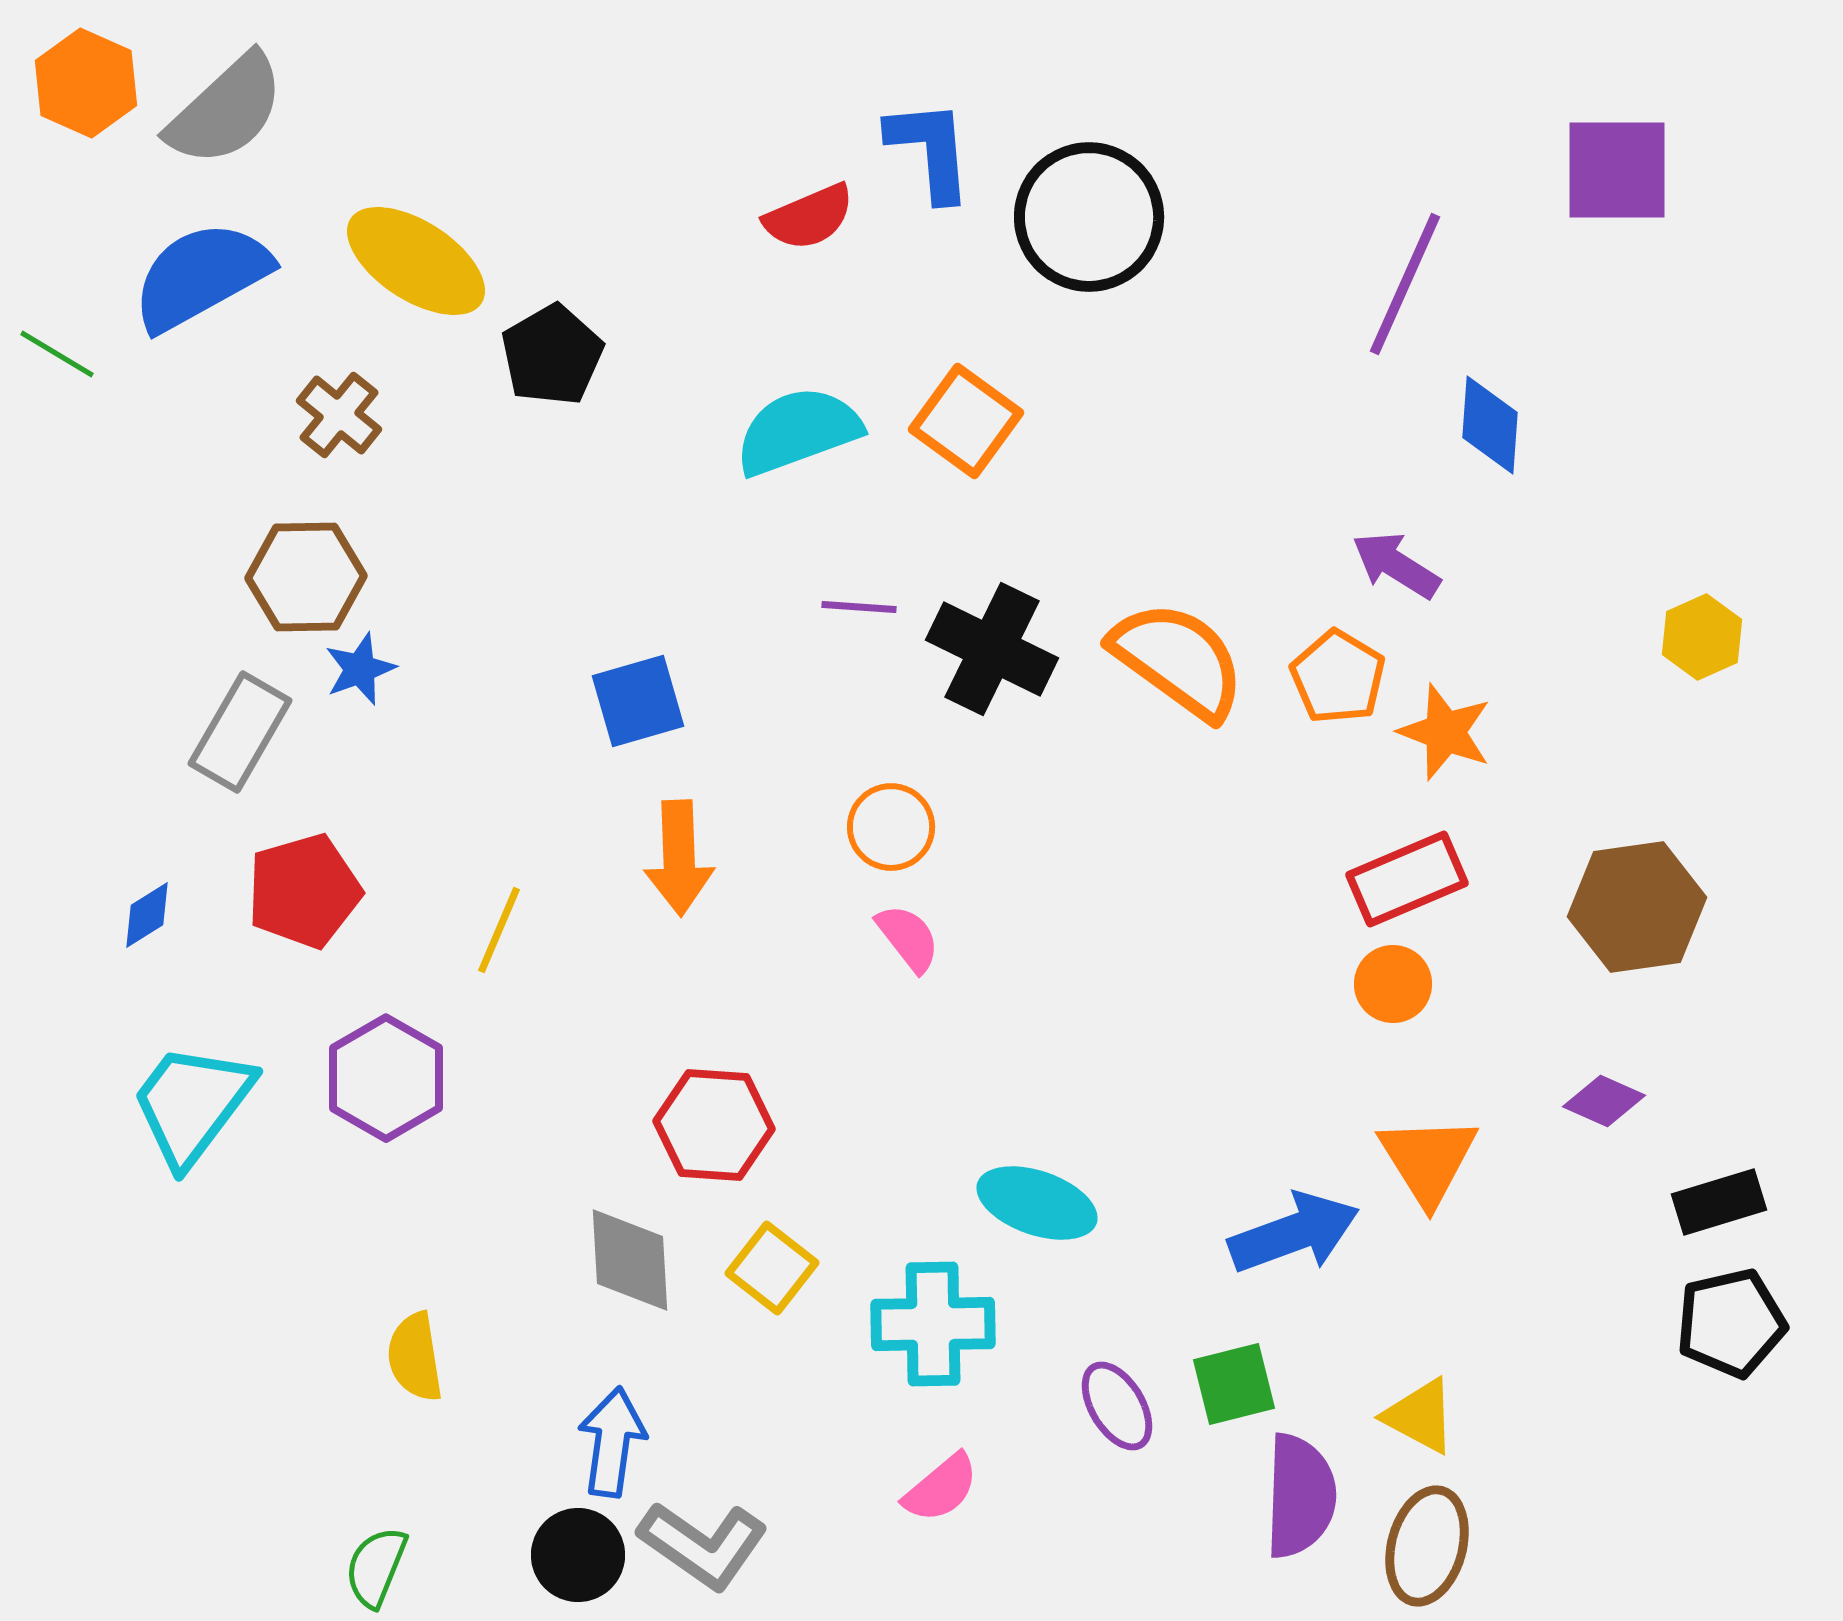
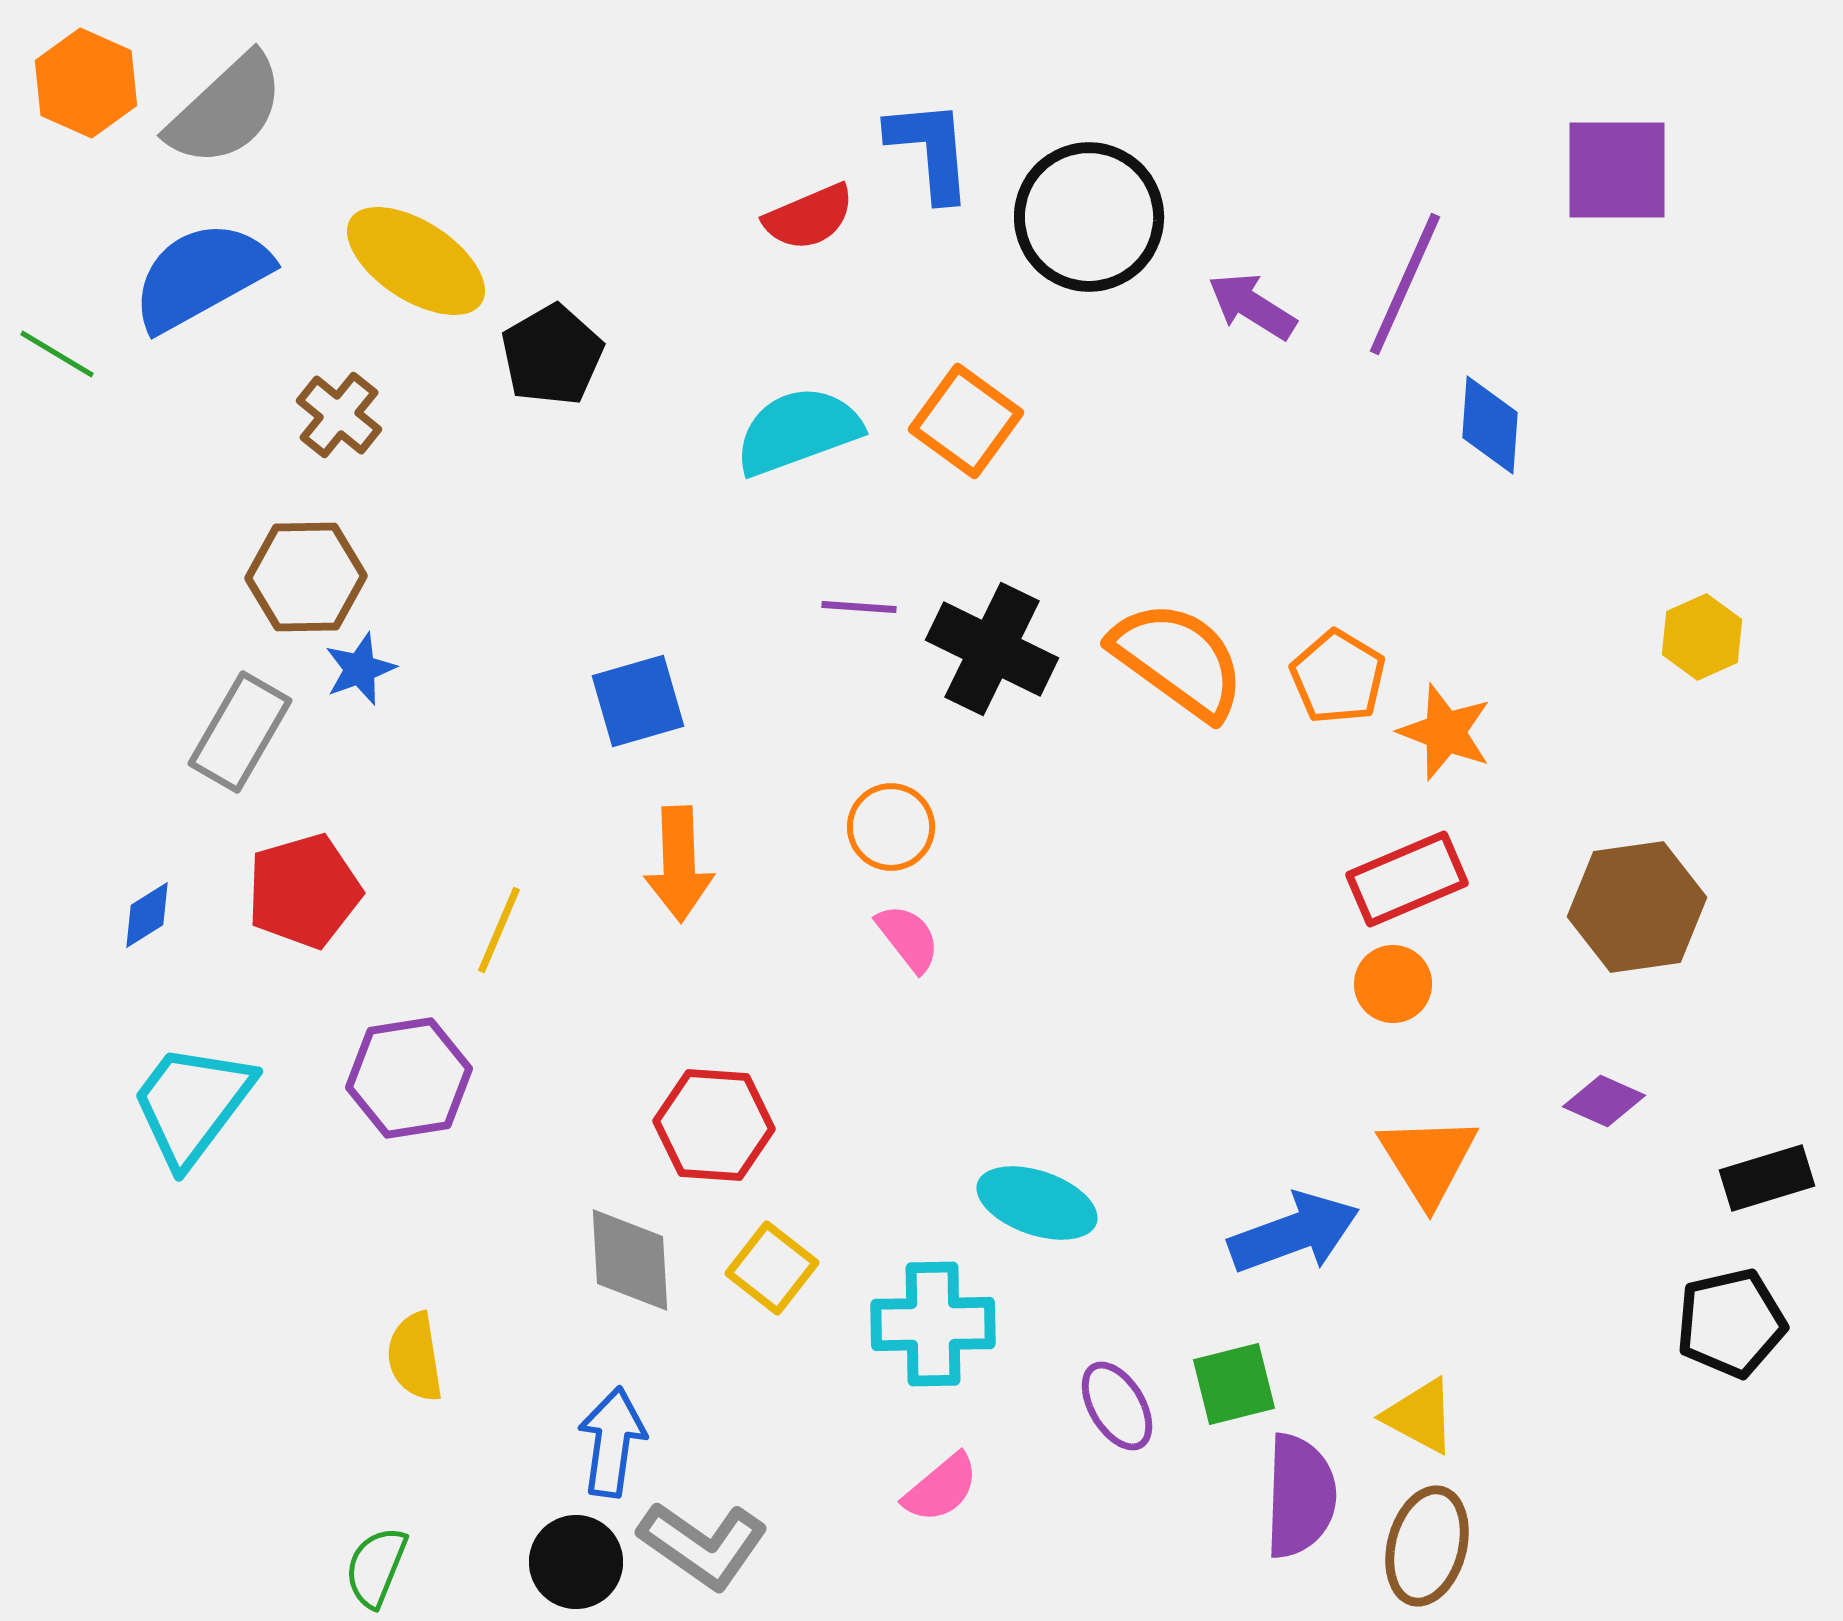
purple arrow at (1396, 565): moved 144 px left, 259 px up
orange arrow at (679, 858): moved 6 px down
purple hexagon at (386, 1078): moved 23 px right; rotated 21 degrees clockwise
black rectangle at (1719, 1202): moved 48 px right, 24 px up
black circle at (578, 1555): moved 2 px left, 7 px down
